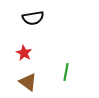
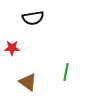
red star: moved 12 px left, 5 px up; rotated 28 degrees counterclockwise
